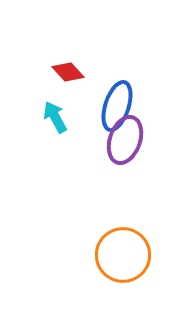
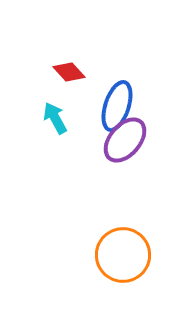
red diamond: moved 1 px right
cyan arrow: moved 1 px down
purple ellipse: rotated 21 degrees clockwise
